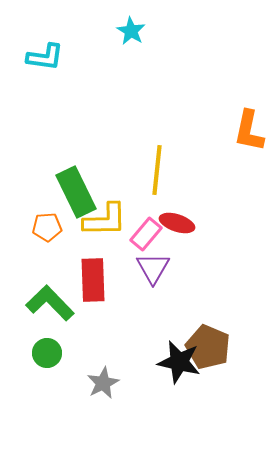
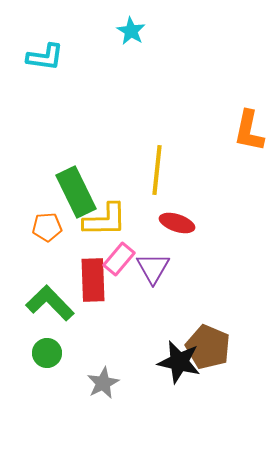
pink rectangle: moved 27 px left, 25 px down
